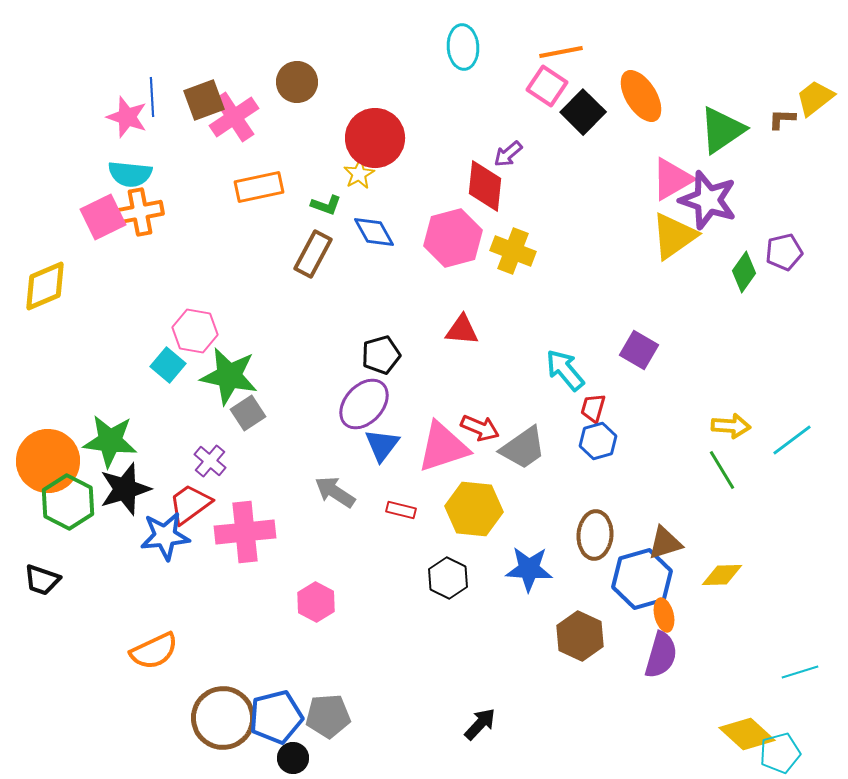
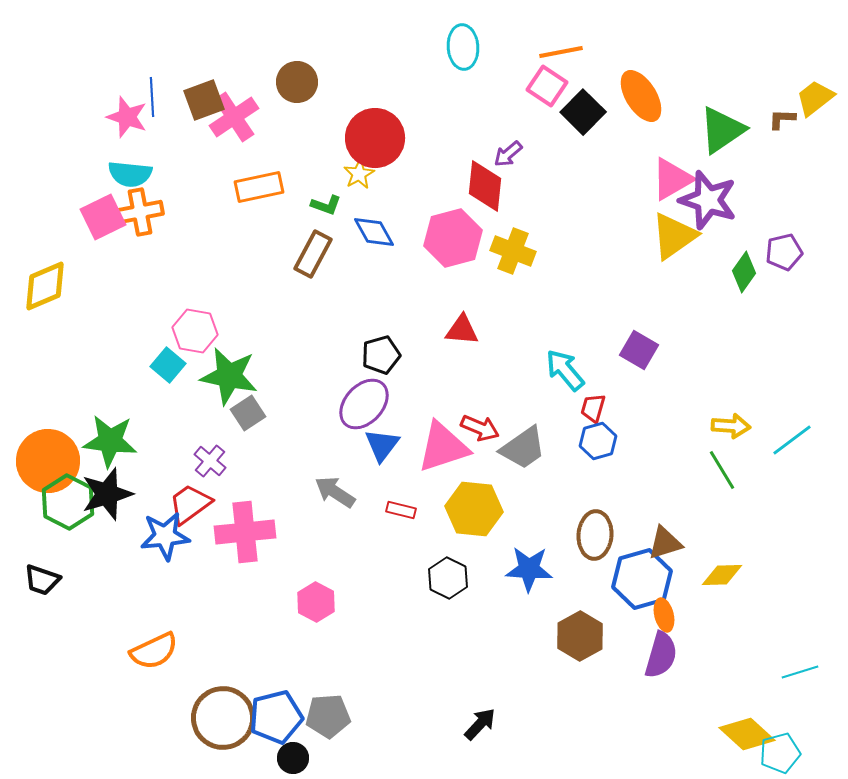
black star at (125, 489): moved 18 px left, 5 px down
brown hexagon at (580, 636): rotated 6 degrees clockwise
